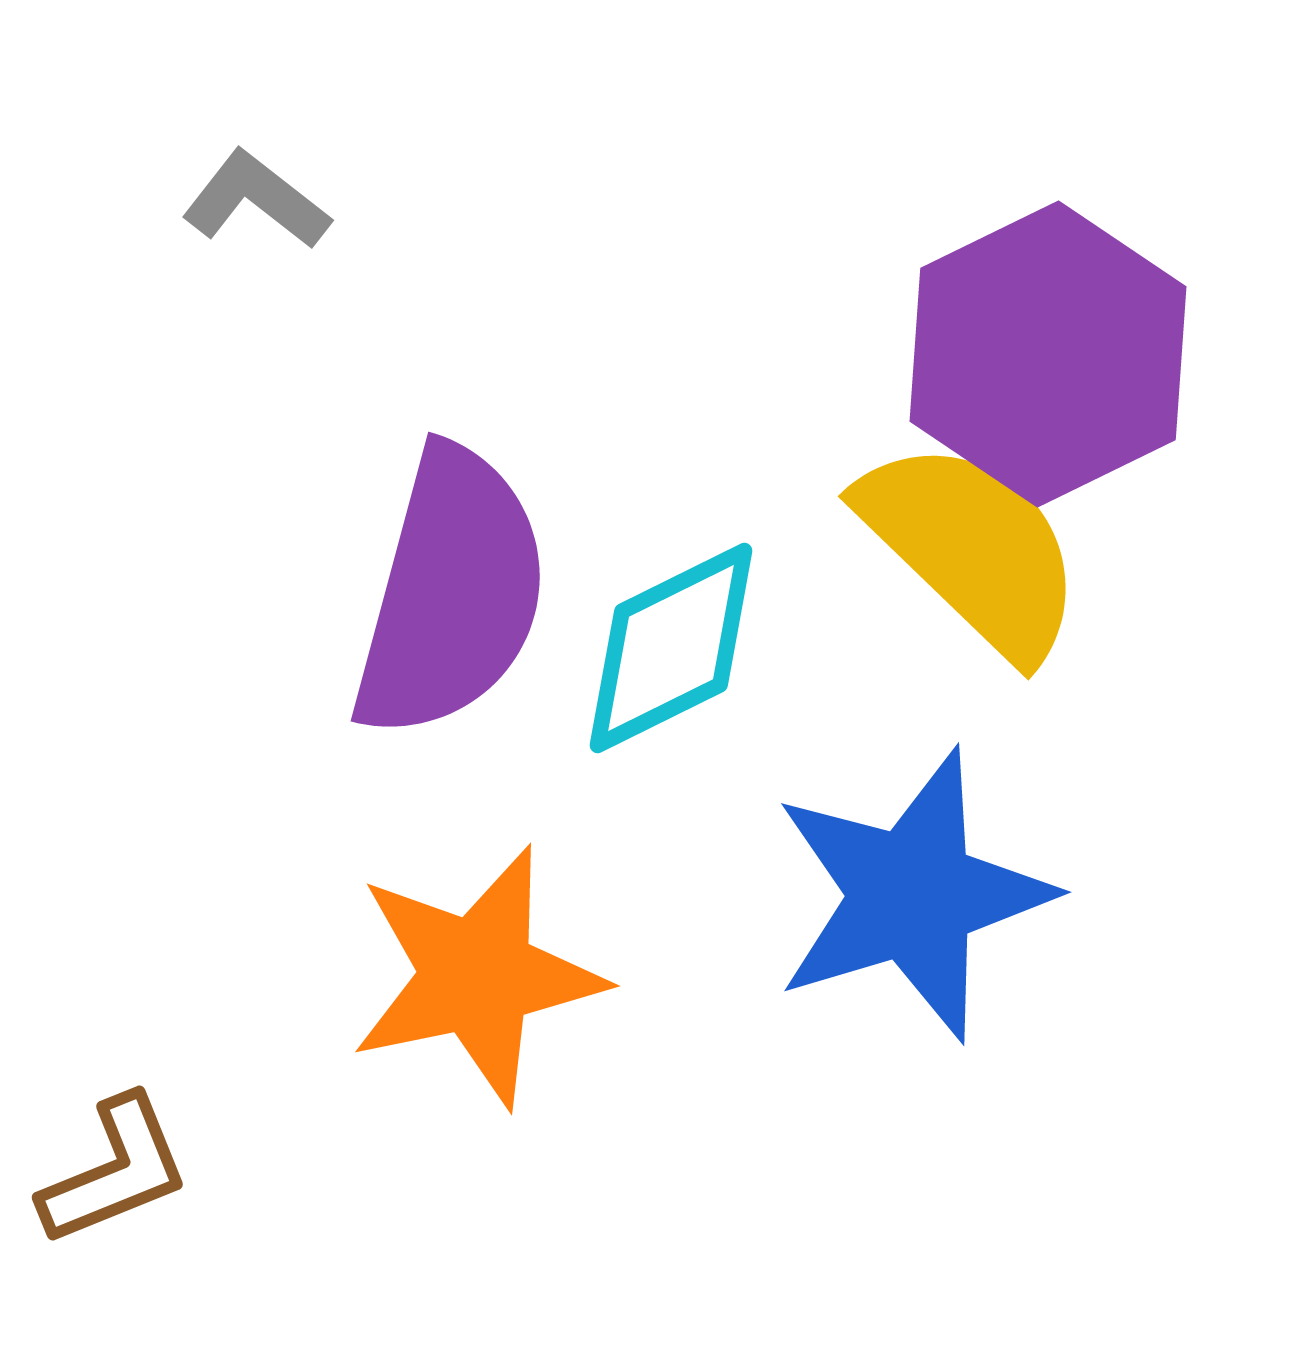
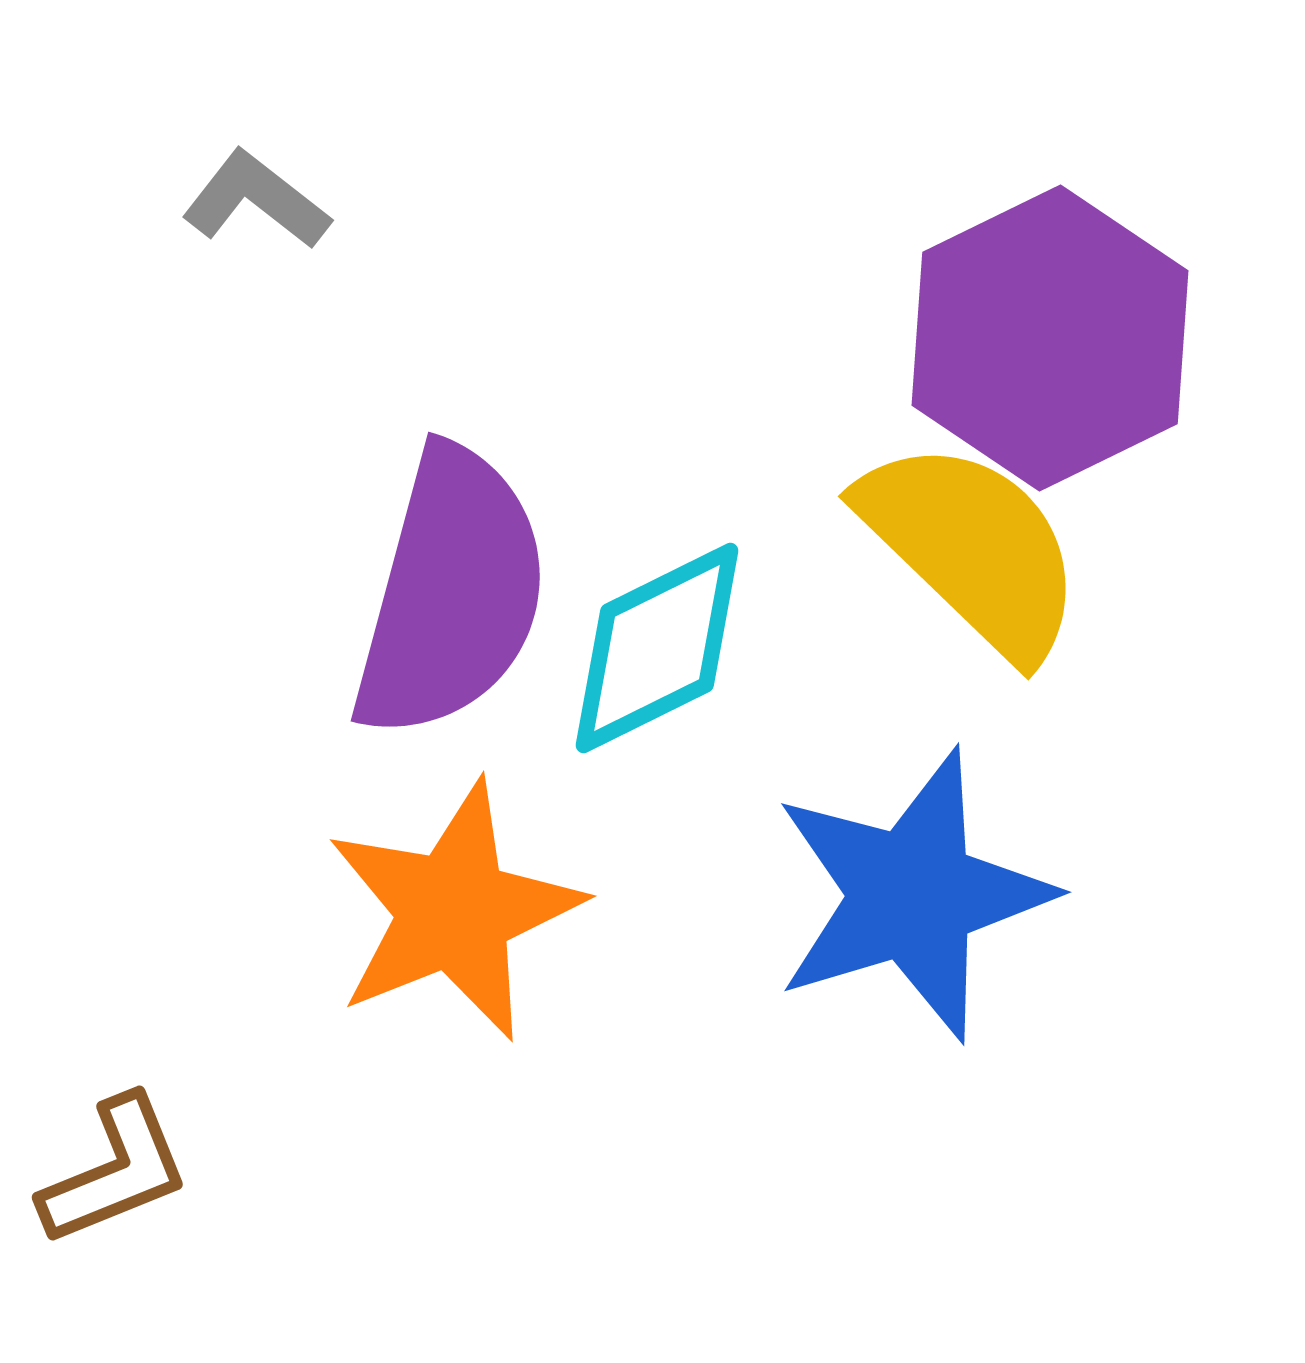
purple hexagon: moved 2 px right, 16 px up
cyan diamond: moved 14 px left
orange star: moved 23 px left, 65 px up; rotated 10 degrees counterclockwise
